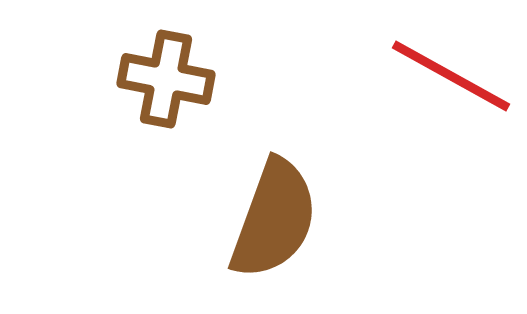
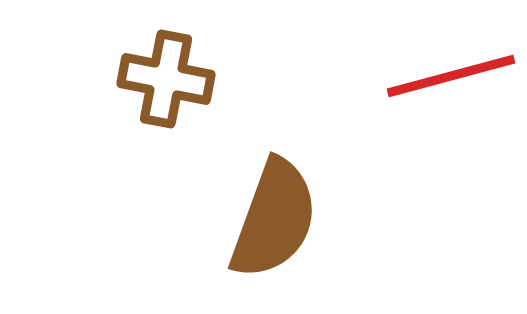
red line: rotated 44 degrees counterclockwise
